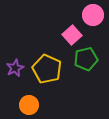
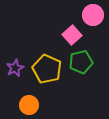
green pentagon: moved 5 px left, 3 px down
